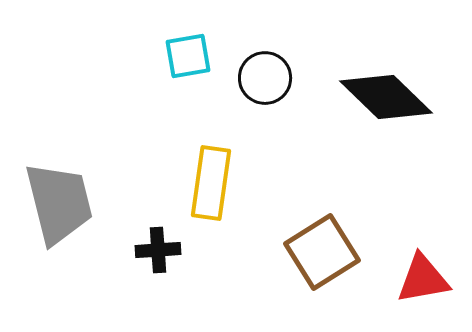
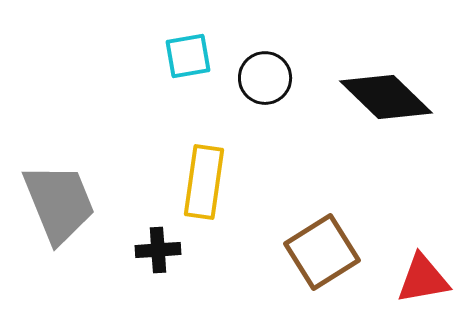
yellow rectangle: moved 7 px left, 1 px up
gray trapezoid: rotated 8 degrees counterclockwise
